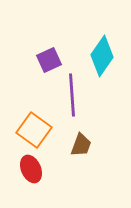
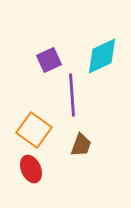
cyan diamond: rotated 30 degrees clockwise
